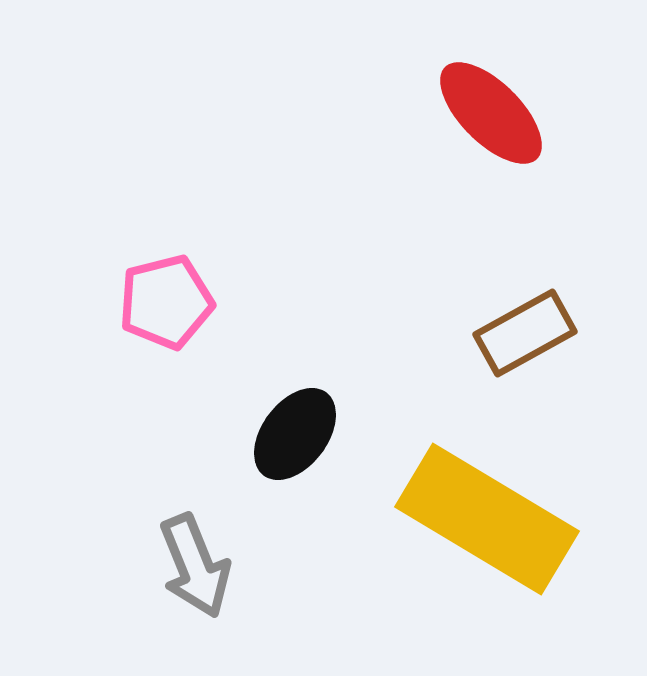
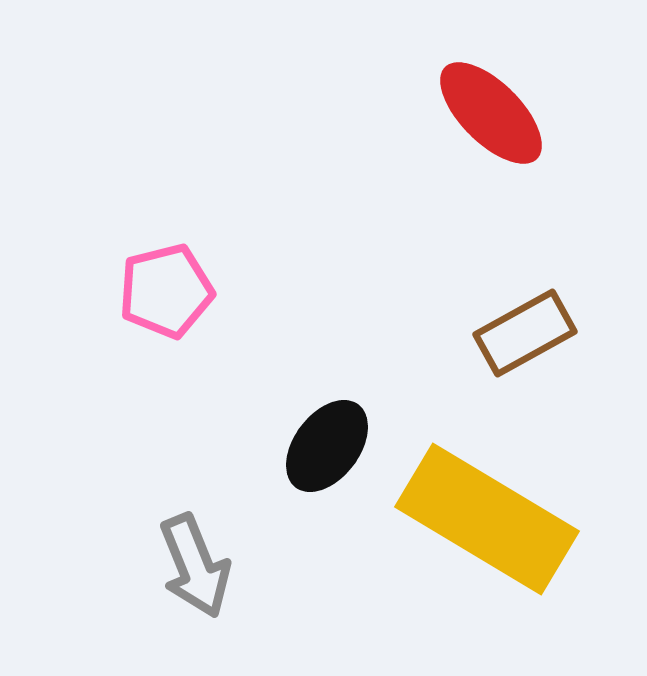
pink pentagon: moved 11 px up
black ellipse: moved 32 px right, 12 px down
